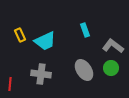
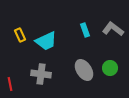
cyan trapezoid: moved 1 px right
gray L-shape: moved 17 px up
green circle: moved 1 px left
red line: rotated 16 degrees counterclockwise
